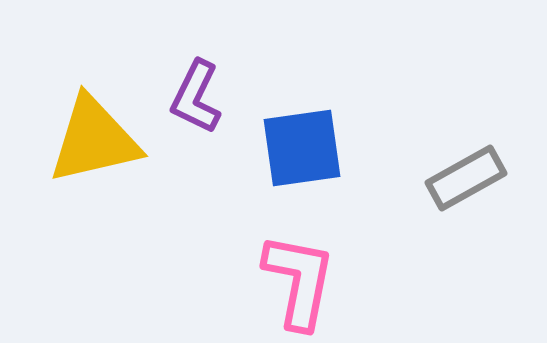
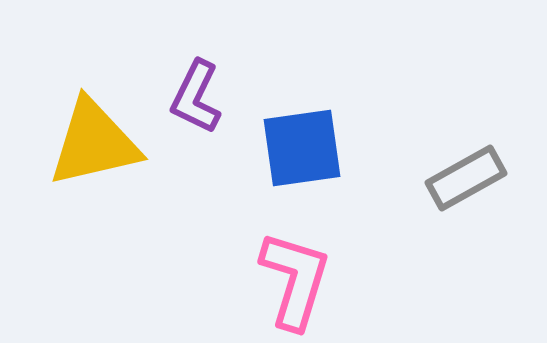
yellow triangle: moved 3 px down
pink L-shape: moved 4 px left, 1 px up; rotated 6 degrees clockwise
